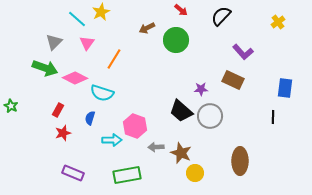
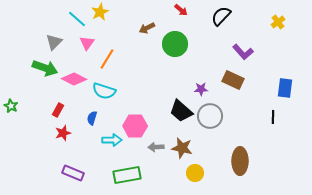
yellow star: moved 1 px left
green circle: moved 1 px left, 4 px down
orange line: moved 7 px left
pink diamond: moved 1 px left, 1 px down
cyan semicircle: moved 2 px right, 2 px up
blue semicircle: moved 2 px right
pink hexagon: rotated 20 degrees counterclockwise
brown star: moved 1 px right, 5 px up; rotated 10 degrees counterclockwise
